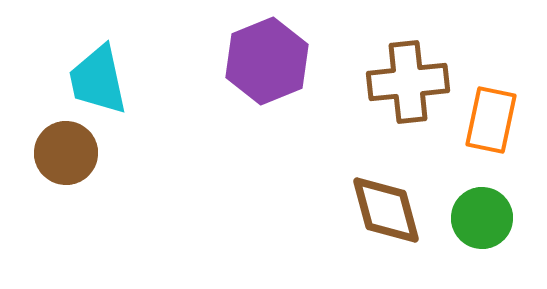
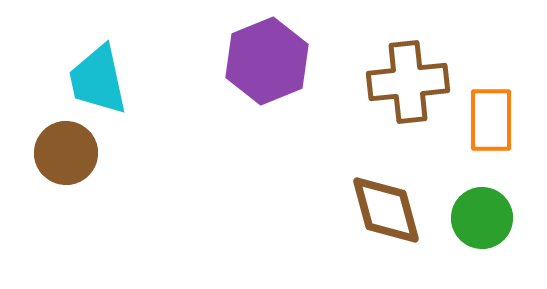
orange rectangle: rotated 12 degrees counterclockwise
